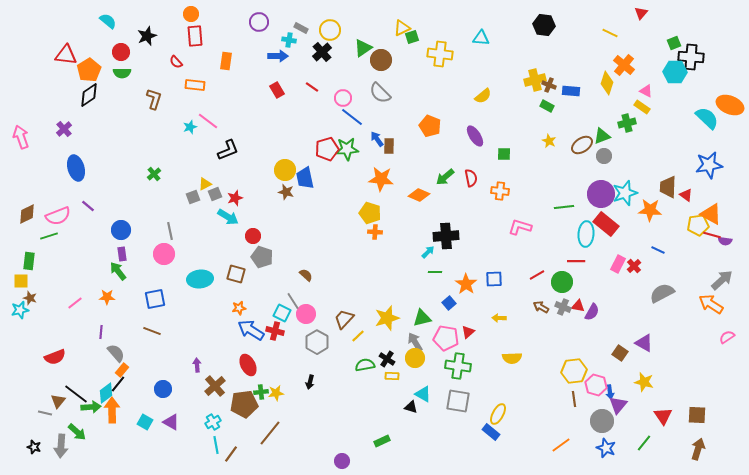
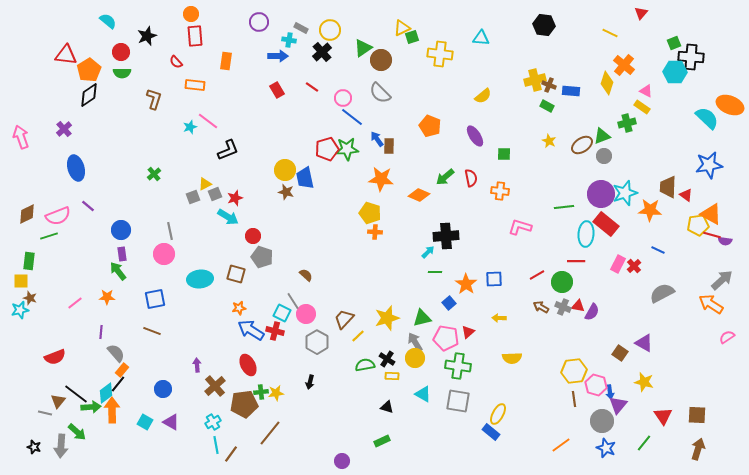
black triangle at (411, 407): moved 24 px left
